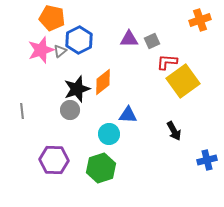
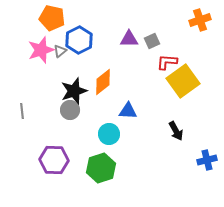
black star: moved 3 px left, 2 px down
blue triangle: moved 4 px up
black arrow: moved 2 px right
